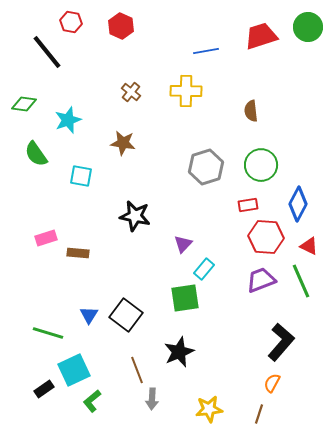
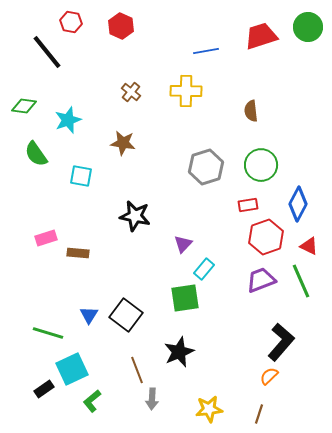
green diamond at (24, 104): moved 2 px down
red hexagon at (266, 237): rotated 24 degrees counterclockwise
cyan square at (74, 370): moved 2 px left, 1 px up
orange semicircle at (272, 383): moved 3 px left, 7 px up; rotated 18 degrees clockwise
